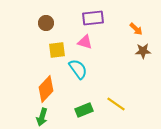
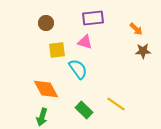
orange diamond: rotated 72 degrees counterclockwise
green rectangle: rotated 66 degrees clockwise
